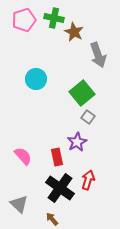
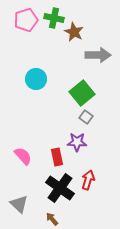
pink pentagon: moved 2 px right
gray arrow: rotated 70 degrees counterclockwise
gray square: moved 2 px left
purple star: rotated 30 degrees clockwise
